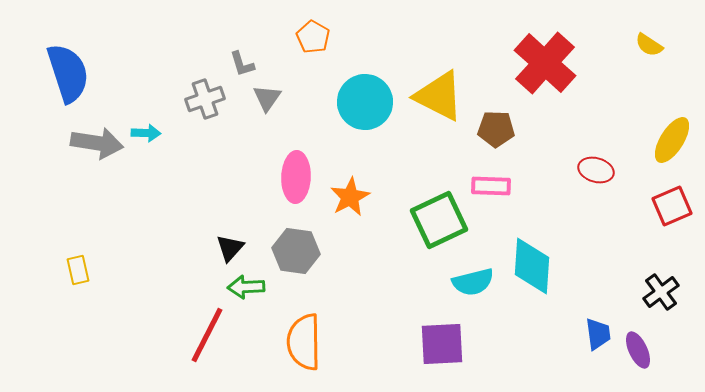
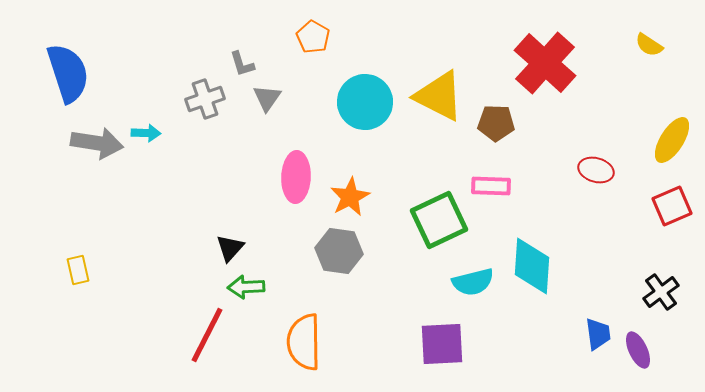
brown pentagon: moved 6 px up
gray hexagon: moved 43 px right
